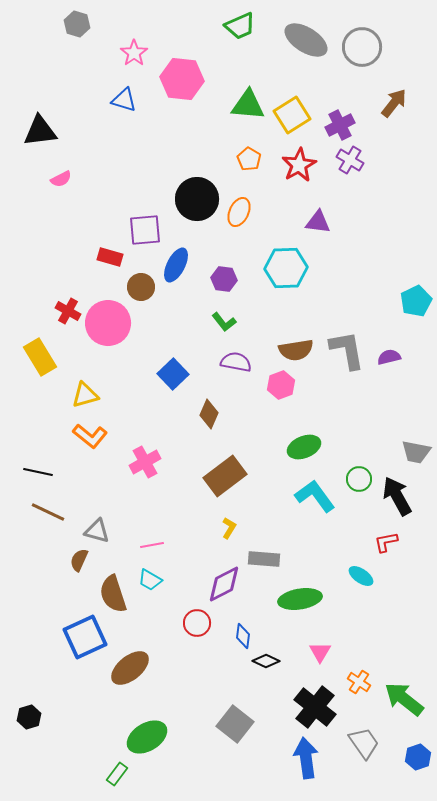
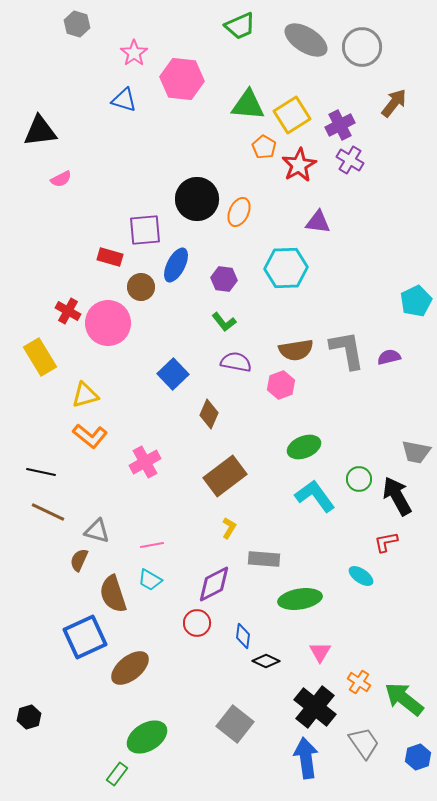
orange pentagon at (249, 159): moved 15 px right, 12 px up
black line at (38, 472): moved 3 px right
purple diamond at (224, 584): moved 10 px left
